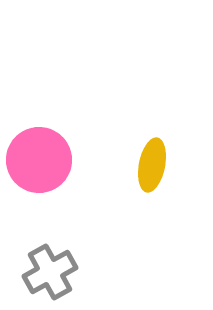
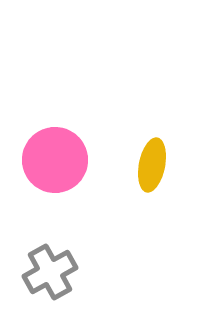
pink circle: moved 16 px right
